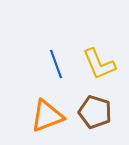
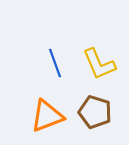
blue line: moved 1 px left, 1 px up
